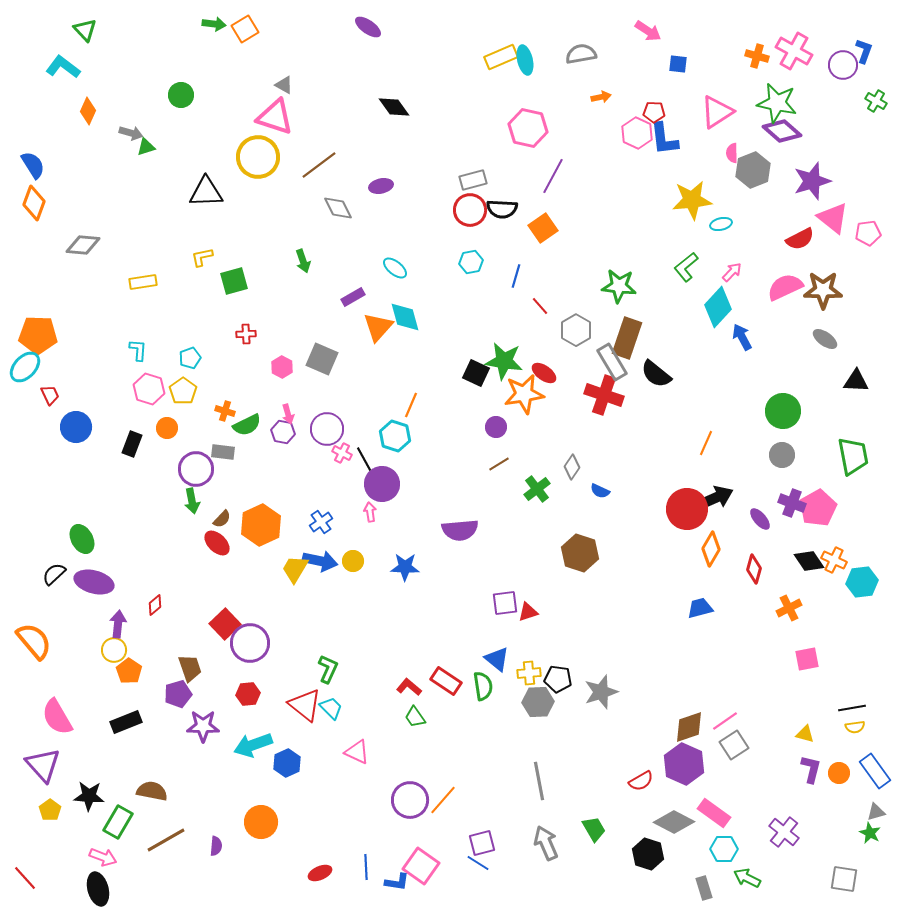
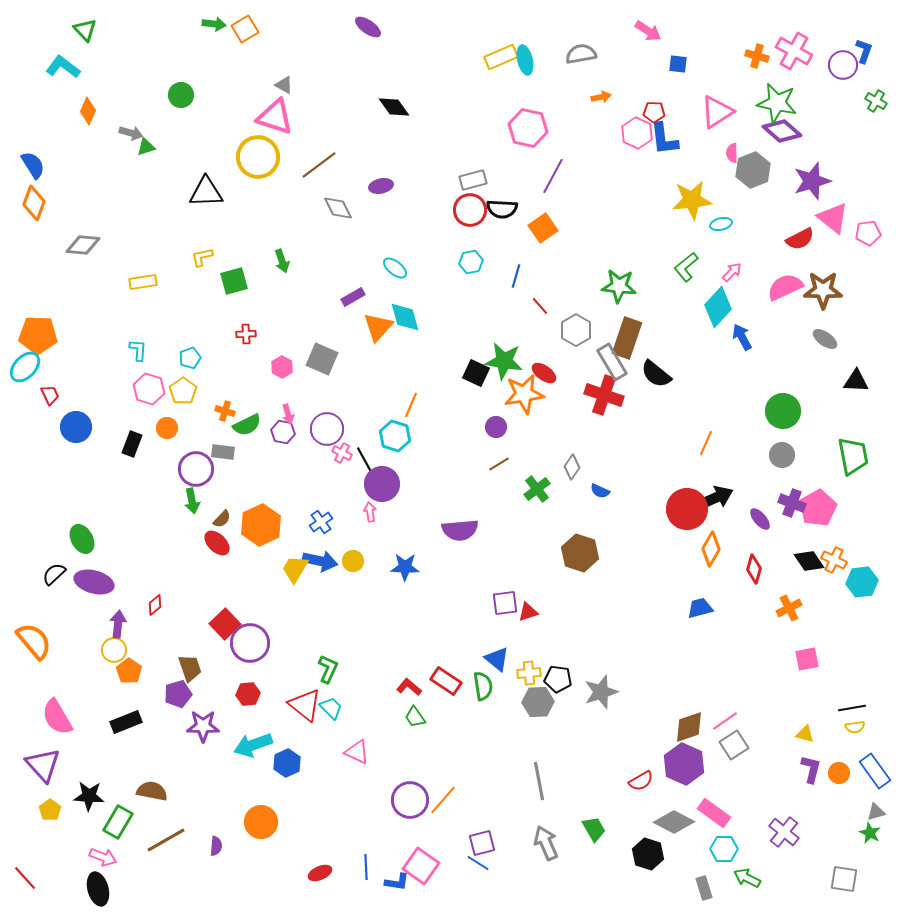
green arrow at (303, 261): moved 21 px left
